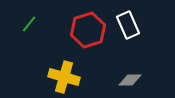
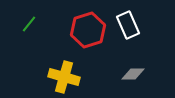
gray diamond: moved 3 px right, 6 px up
